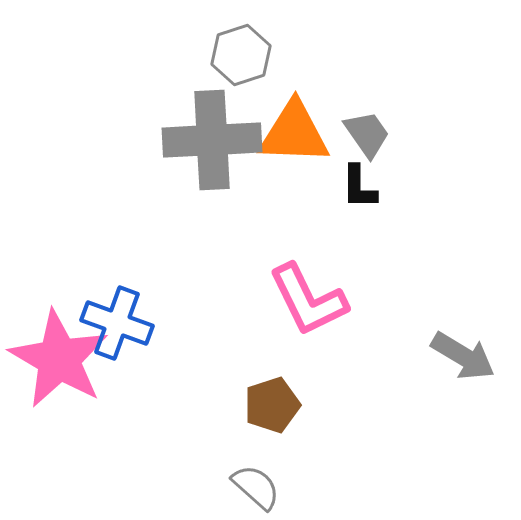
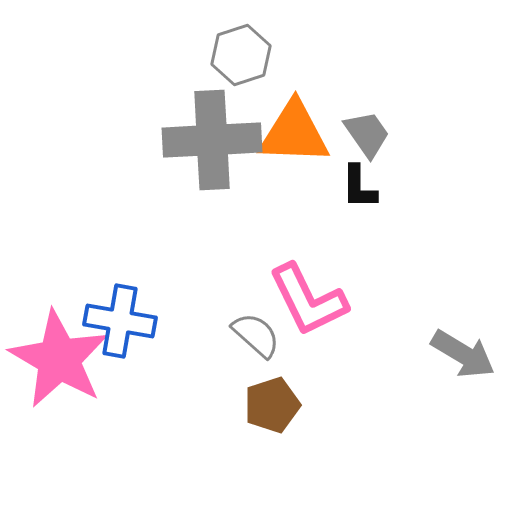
blue cross: moved 3 px right, 2 px up; rotated 10 degrees counterclockwise
gray arrow: moved 2 px up
gray semicircle: moved 152 px up
